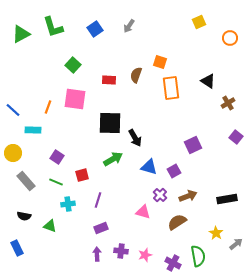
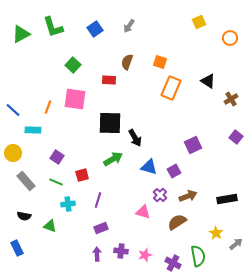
brown semicircle at (136, 75): moved 9 px left, 13 px up
orange rectangle at (171, 88): rotated 30 degrees clockwise
brown cross at (228, 103): moved 3 px right, 4 px up
